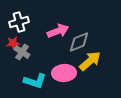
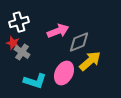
red star: rotated 24 degrees clockwise
pink ellipse: rotated 60 degrees counterclockwise
